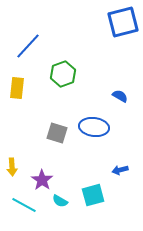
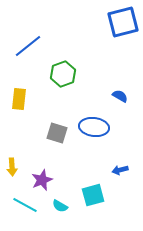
blue line: rotated 8 degrees clockwise
yellow rectangle: moved 2 px right, 11 px down
purple star: rotated 15 degrees clockwise
cyan semicircle: moved 5 px down
cyan line: moved 1 px right
